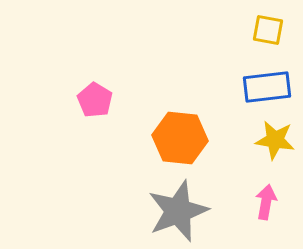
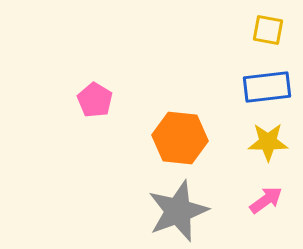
yellow star: moved 7 px left, 2 px down; rotated 9 degrees counterclockwise
pink arrow: moved 2 px up; rotated 44 degrees clockwise
